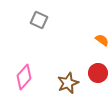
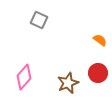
orange semicircle: moved 2 px left
